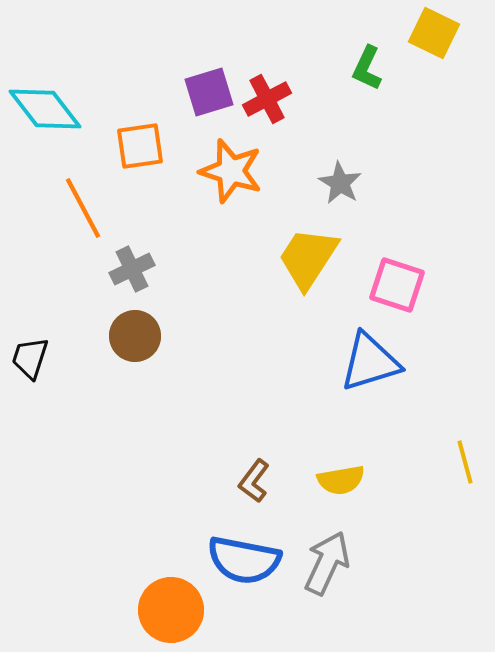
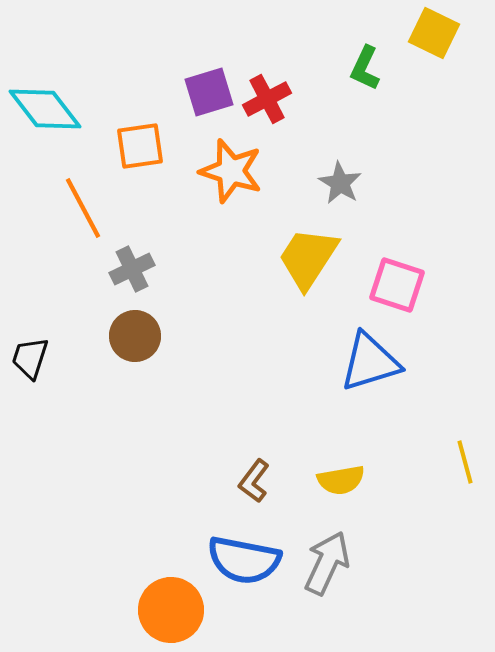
green L-shape: moved 2 px left
